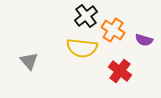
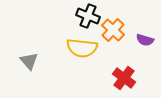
black cross: moved 2 px right; rotated 30 degrees counterclockwise
orange cross: rotated 10 degrees clockwise
purple semicircle: moved 1 px right
red cross: moved 4 px right, 7 px down
